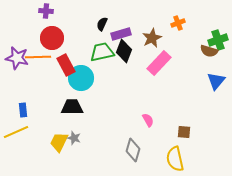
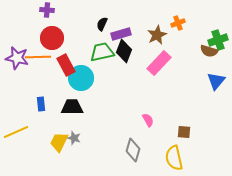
purple cross: moved 1 px right, 1 px up
brown star: moved 5 px right, 3 px up
blue rectangle: moved 18 px right, 6 px up
yellow semicircle: moved 1 px left, 1 px up
